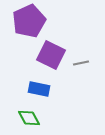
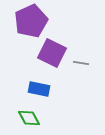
purple pentagon: moved 2 px right
purple square: moved 1 px right, 2 px up
gray line: rotated 21 degrees clockwise
